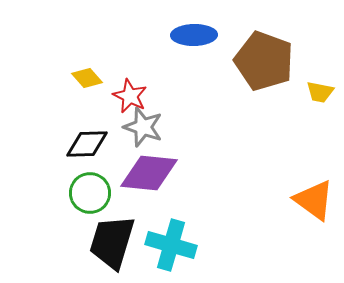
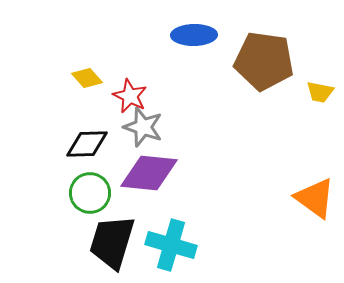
brown pentagon: rotated 12 degrees counterclockwise
orange triangle: moved 1 px right, 2 px up
